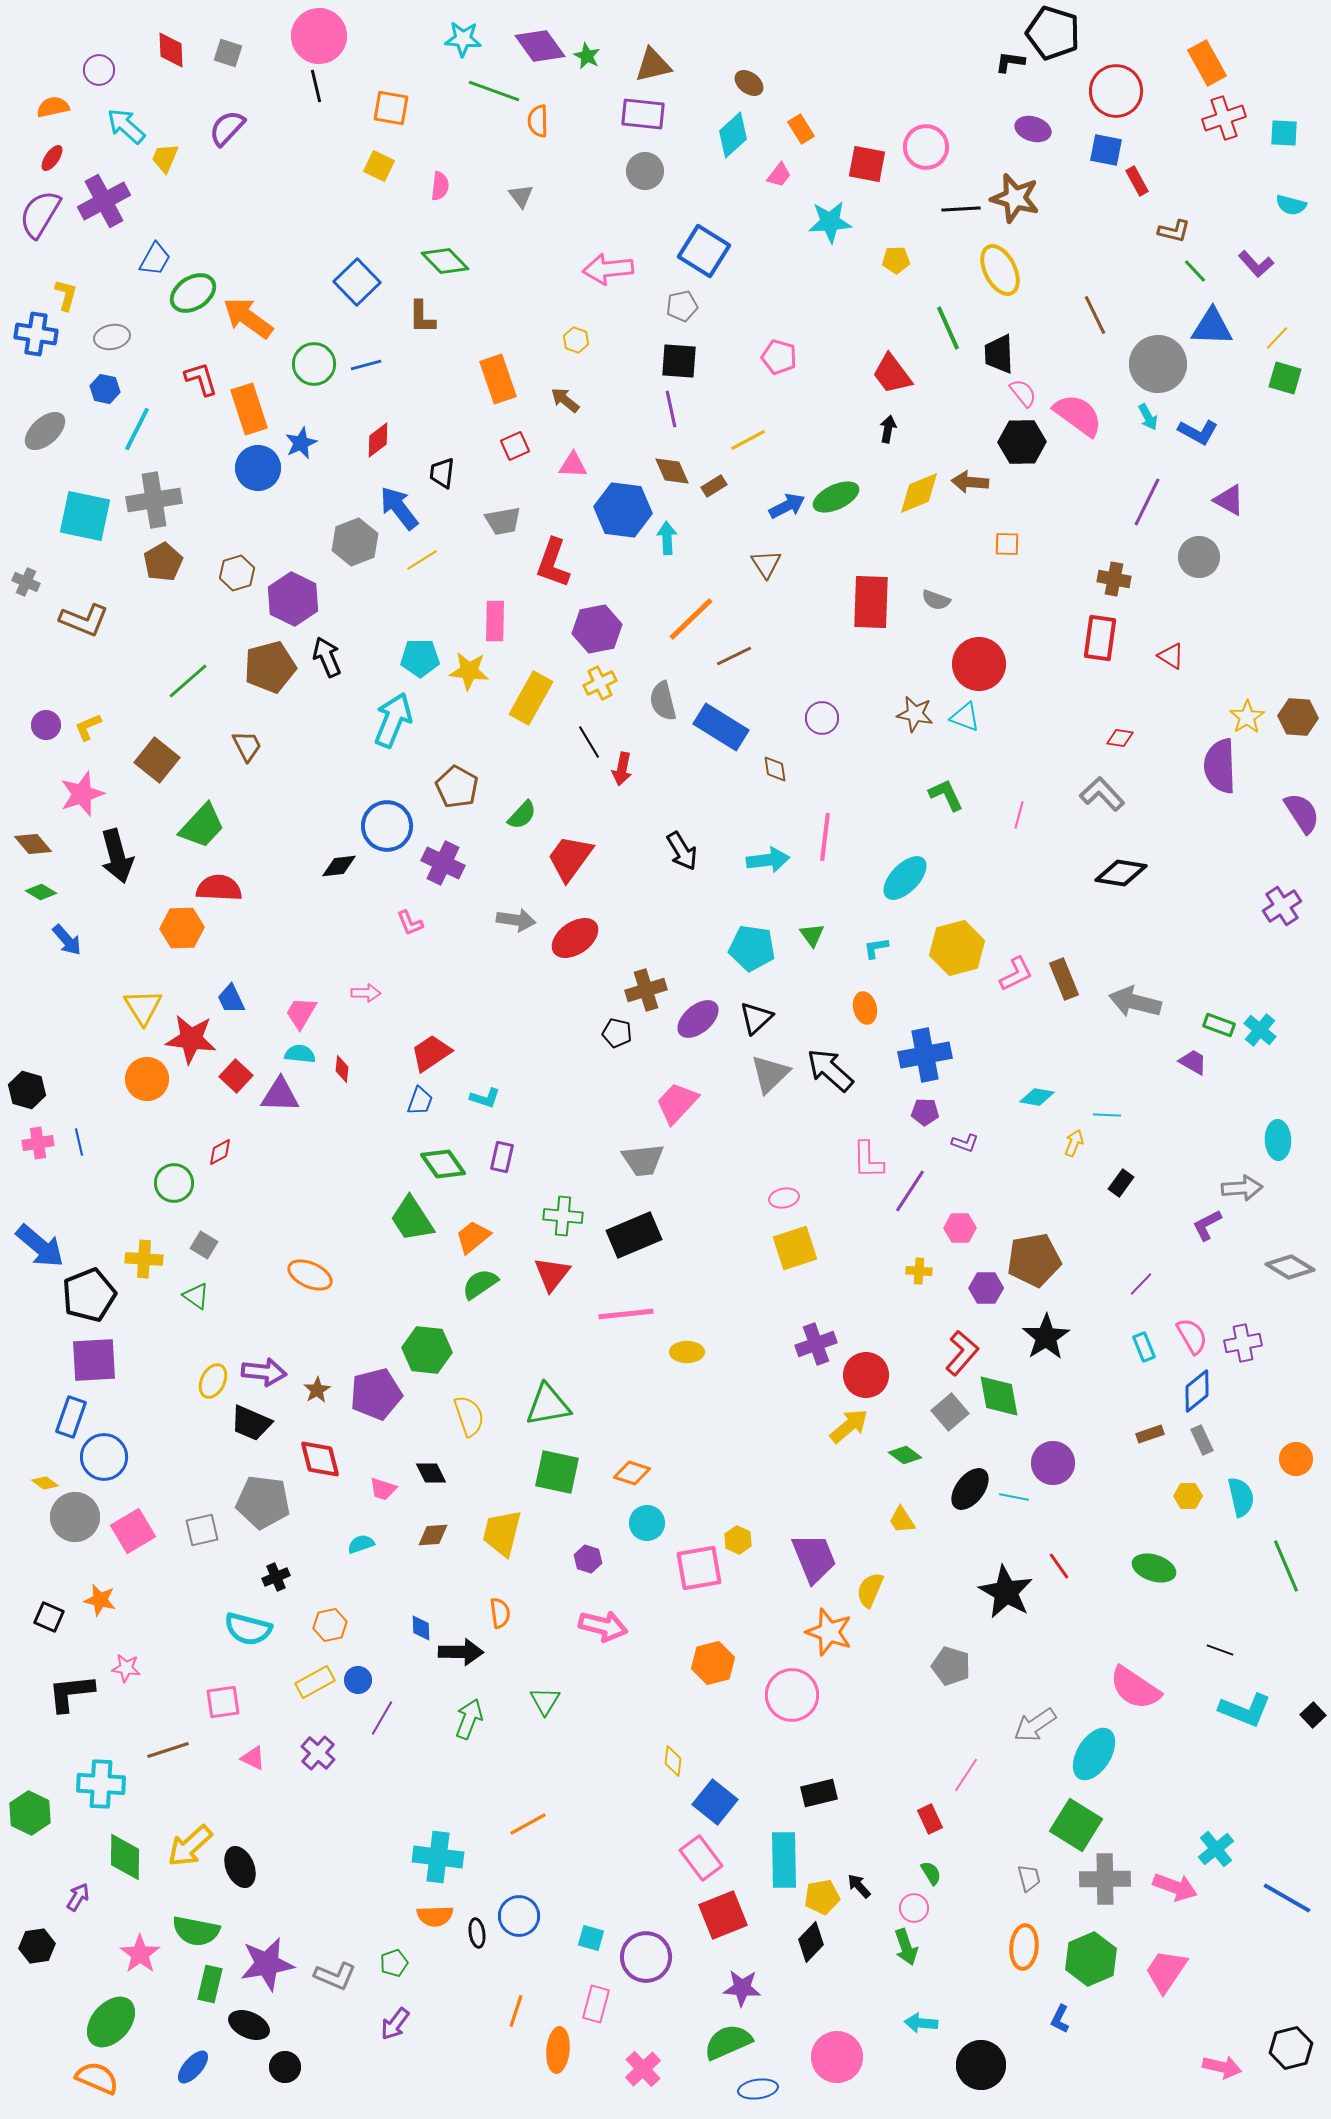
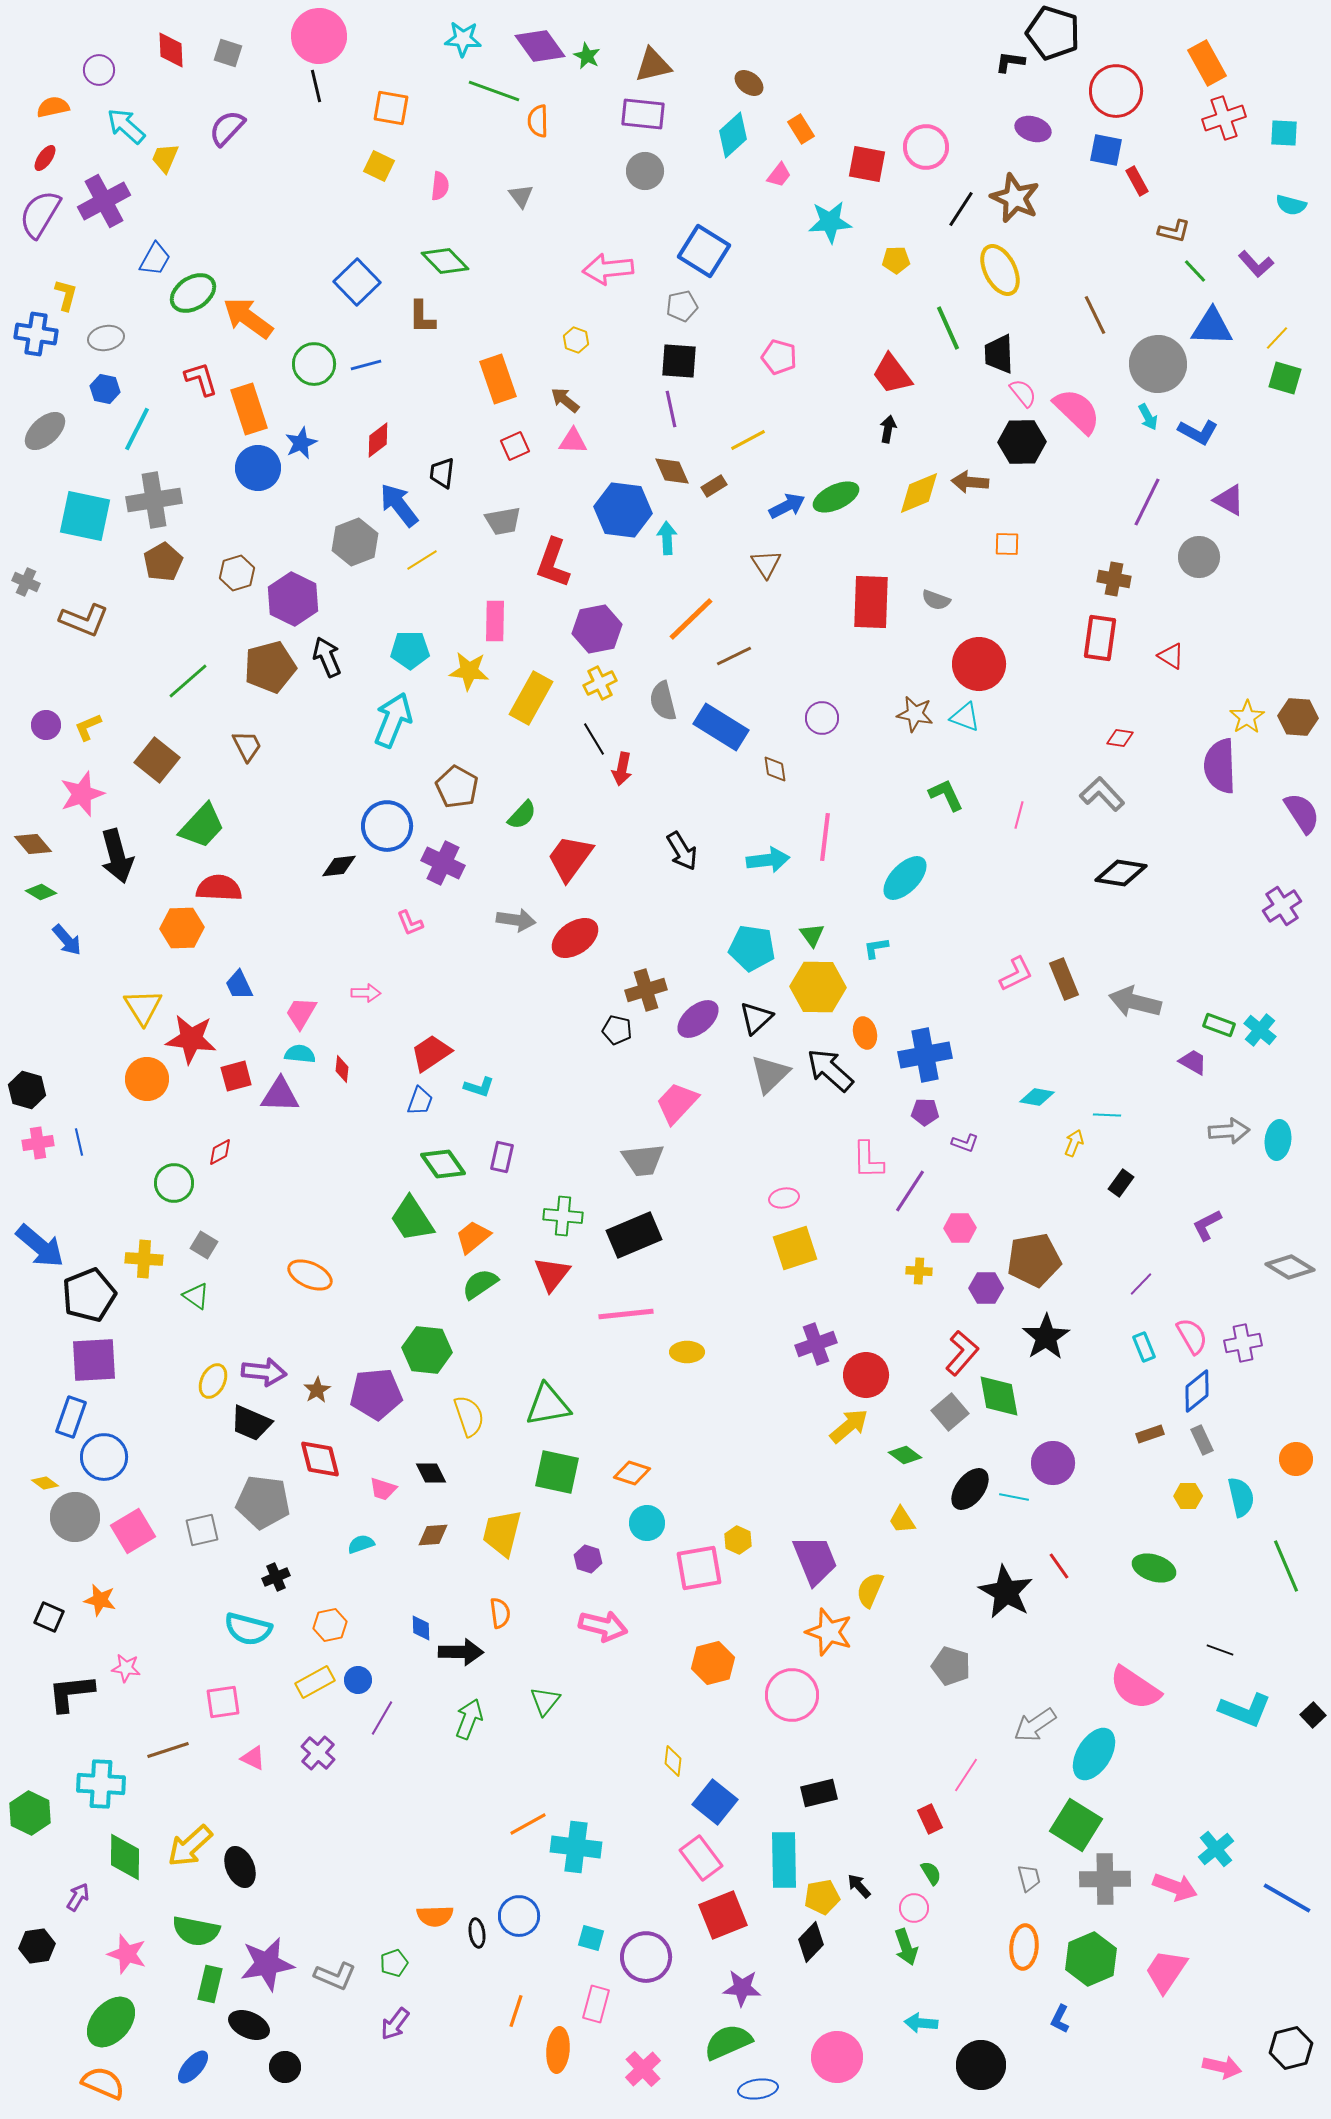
red ellipse at (52, 158): moved 7 px left
brown star at (1015, 198): rotated 9 degrees clockwise
black line at (961, 209): rotated 54 degrees counterclockwise
gray ellipse at (112, 337): moved 6 px left, 1 px down
pink semicircle at (1078, 415): moved 1 px left, 4 px up; rotated 8 degrees clockwise
pink triangle at (573, 465): moved 24 px up
blue arrow at (399, 508): moved 3 px up
cyan pentagon at (420, 658): moved 10 px left, 8 px up
black line at (589, 742): moved 5 px right, 3 px up
yellow hexagon at (957, 948): moved 139 px left, 39 px down; rotated 16 degrees clockwise
blue trapezoid at (231, 999): moved 8 px right, 14 px up
orange ellipse at (865, 1008): moved 25 px down
black pentagon at (617, 1033): moved 3 px up
red square at (236, 1076): rotated 32 degrees clockwise
cyan L-shape at (485, 1098): moved 6 px left, 11 px up
cyan ellipse at (1278, 1140): rotated 9 degrees clockwise
gray arrow at (1242, 1188): moved 13 px left, 57 px up
purple pentagon at (376, 1394): rotated 9 degrees clockwise
purple trapezoid at (814, 1558): moved 1 px right, 2 px down
green triangle at (545, 1701): rotated 8 degrees clockwise
cyan cross at (438, 1857): moved 138 px right, 10 px up
pink star at (140, 1954): moved 13 px left; rotated 18 degrees counterclockwise
orange semicircle at (97, 2078): moved 6 px right, 5 px down
